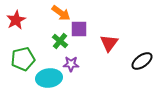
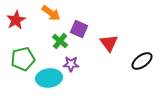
orange arrow: moved 10 px left
purple square: rotated 24 degrees clockwise
red triangle: rotated 12 degrees counterclockwise
